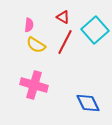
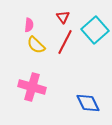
red triangle: rotated 24 degrees clockwise
yellow semicircle: rotated 12 degrees clockwise
pink cross: moved 2 px left, 2 px down
